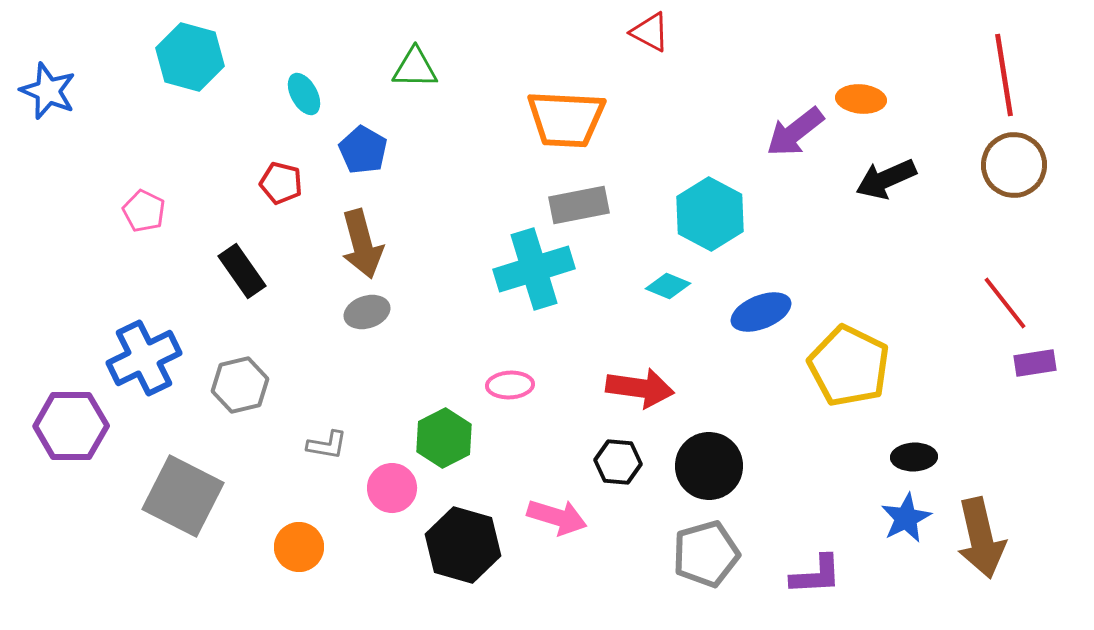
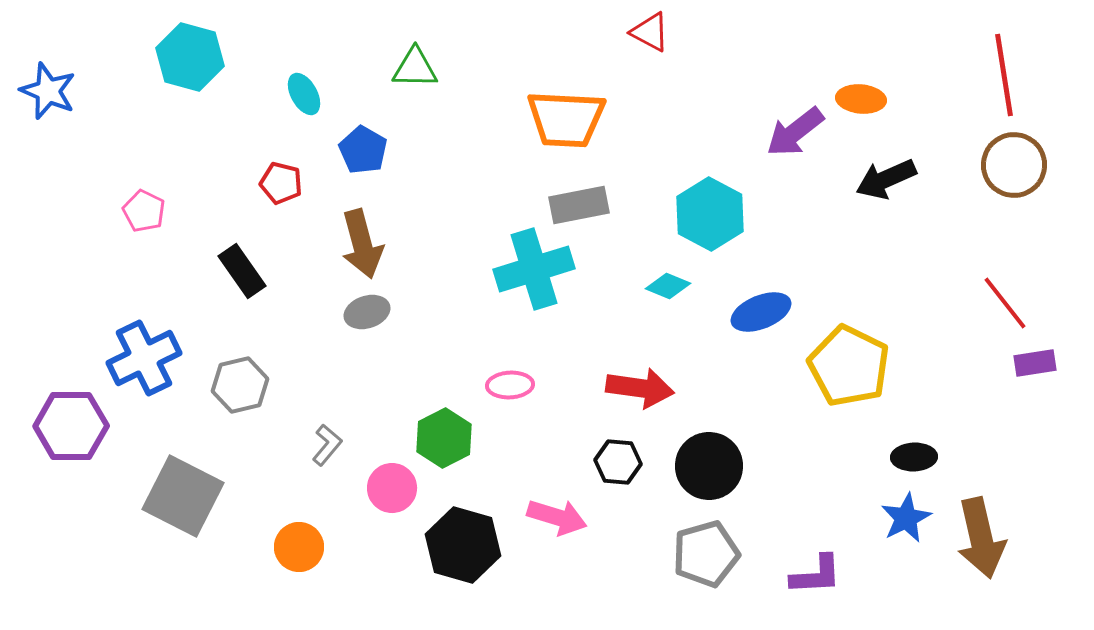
gray L-shape at (327, 445): rotated 60 degrees counterclockwise
